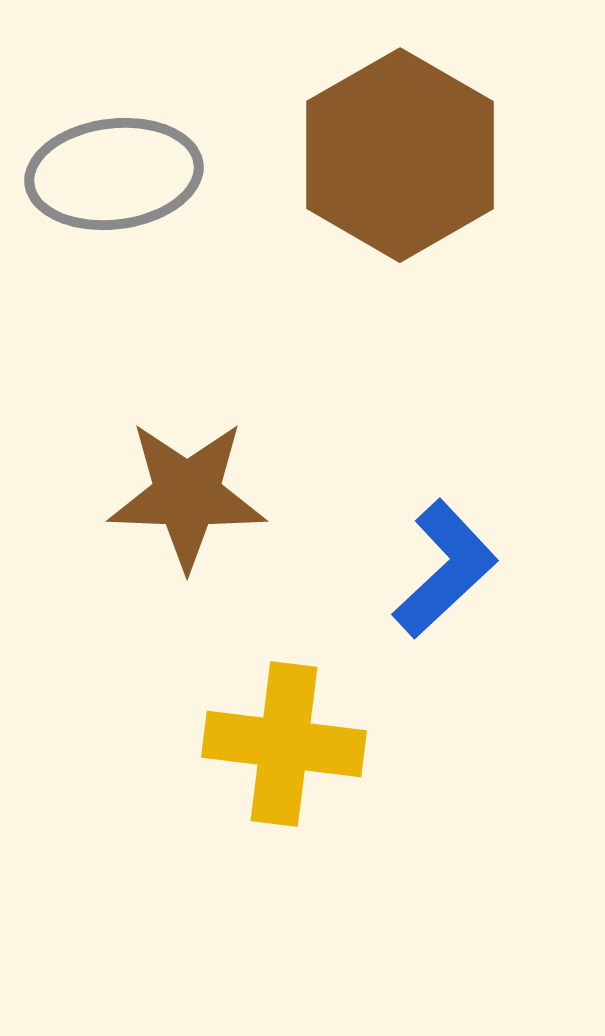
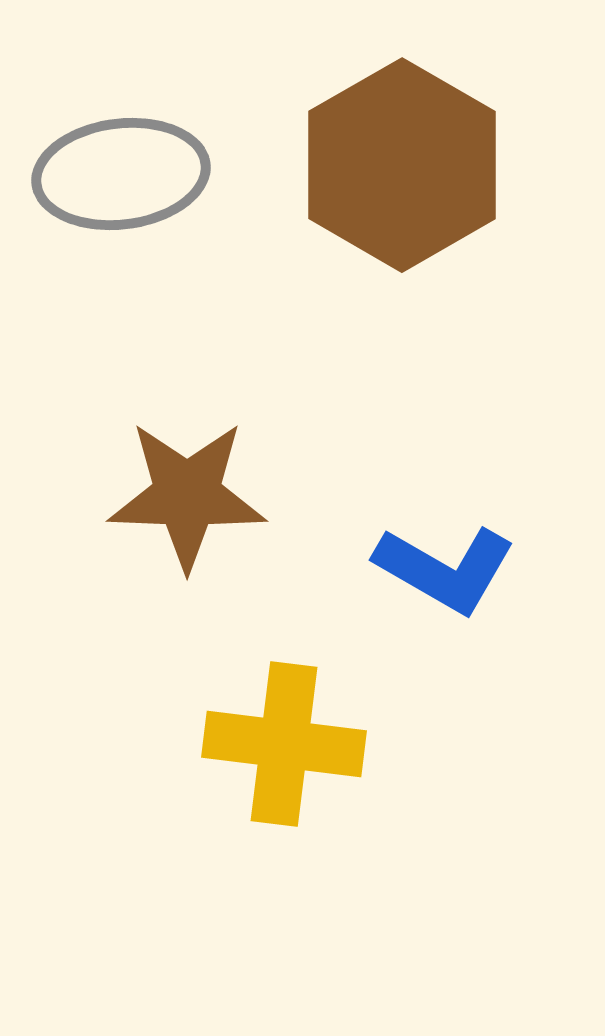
brown hexagon: moved 2 px right, 10 px down
gray ellipse: moved 7 px right
blue L-shape: rotated 73 degrees clockwise
